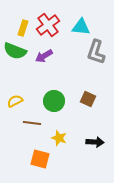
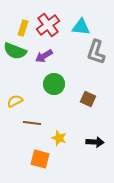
green circle: moved 17 px up
